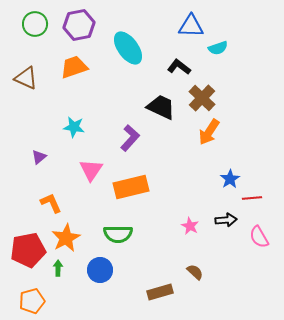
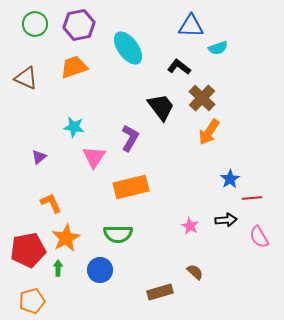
black trapezoid: rotated 28 degrees clockwise
purple L-shape: rotated 12 degrees counterclockwise
pink triangle: moved 3 px right, 13 px up
